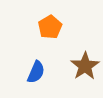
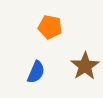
orange pentagon: rotated 30 degrees counterclockwise
